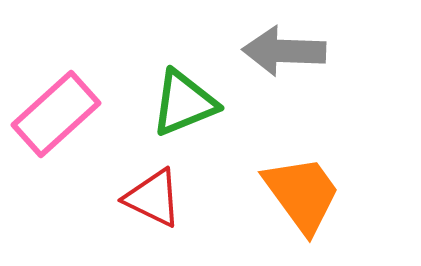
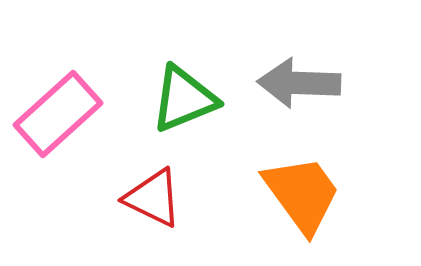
gray arrow: moved 15 px right, 32 px down
green triangle: moved 4 px up
pink rectangle: moved 2 px right
